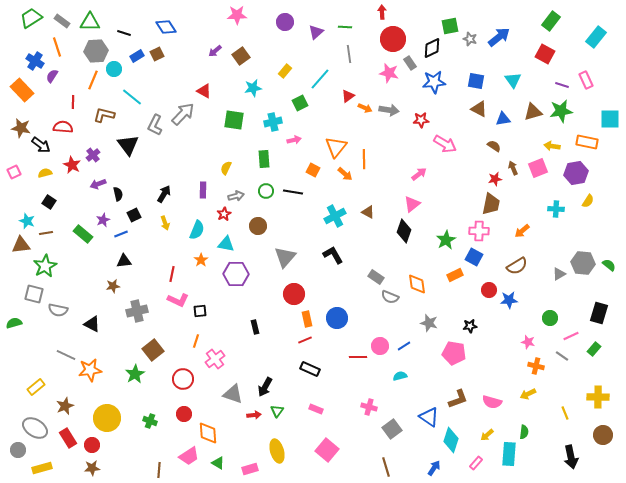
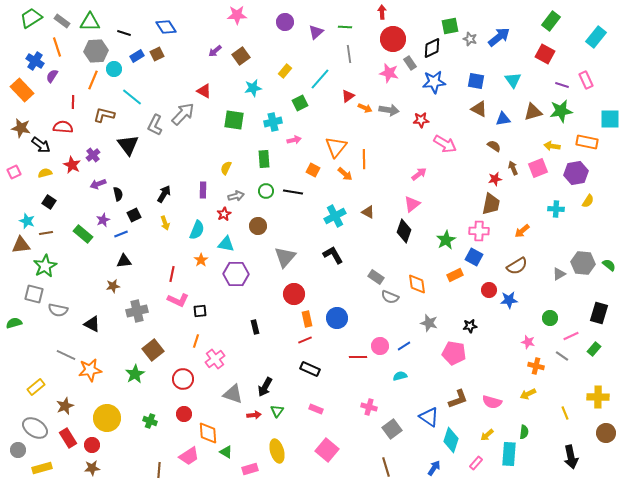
brown circle at (603, 435): moved 3 px right, 2 px up
green triangle at (218, 463): moved 8 px right, 11 px up
